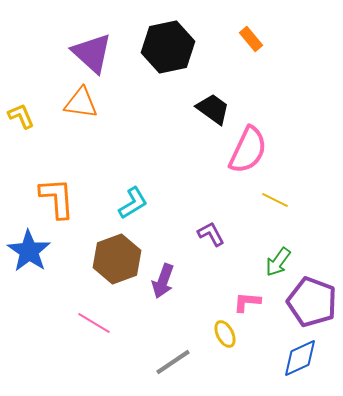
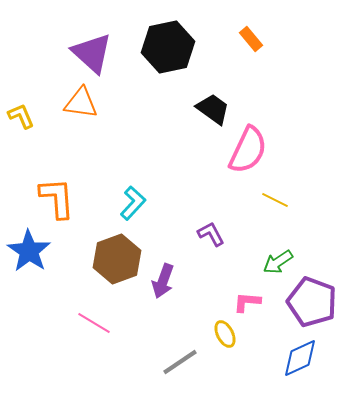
cyan L-shape: rotated 16 degrees counterclockwise
green arrow: rotated 20 degrees clockwise
gray line: moved 7 px right
